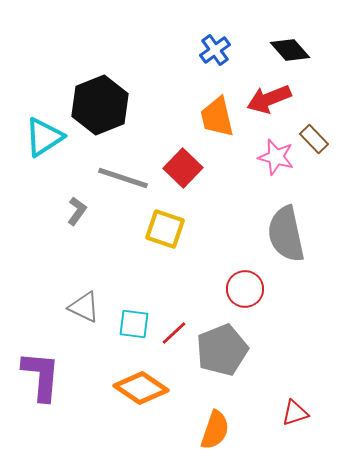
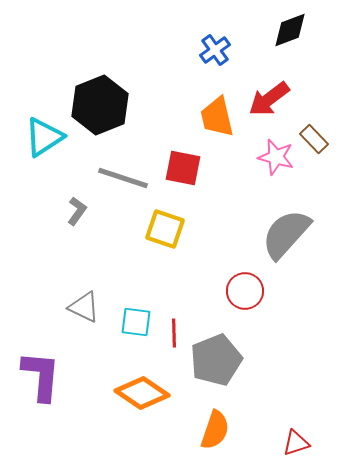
black diamond: moved 20 px up; rotated 69 degrees counterclockwise
red arrow: rotated 15 degrees counterclockwise
red square: rotated 33 degrees counterclockwise
gray semicircle: rotated 54 degrees clockwise
red circle: moved 2 px down
cyan square: moved 2 px right, 2 px up
red line: rotated 48 degrees counterclockwise
gray pentagon: moved 6 px left, 10 px down
orange diamond: moved 1 px right, 5 px down
red triangle: moved 1 px right, 30 px down
